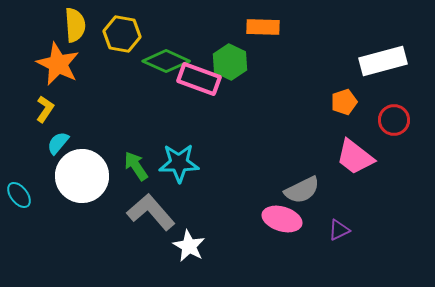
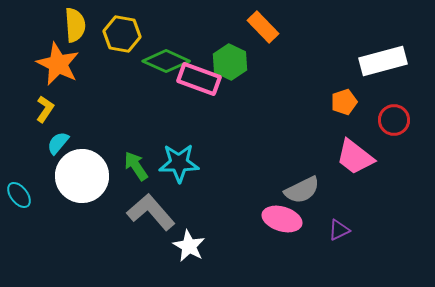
orange rectangle: rotated 44 degrees clockwise
